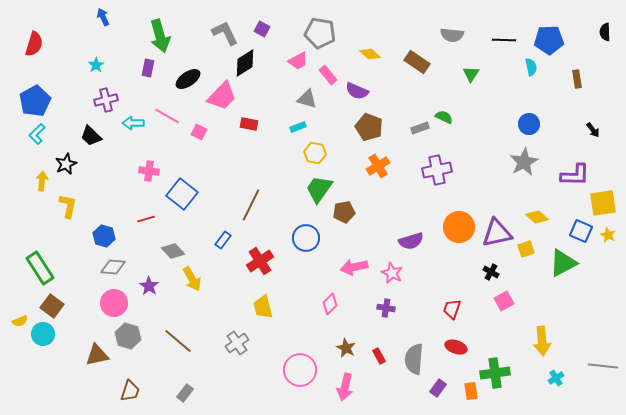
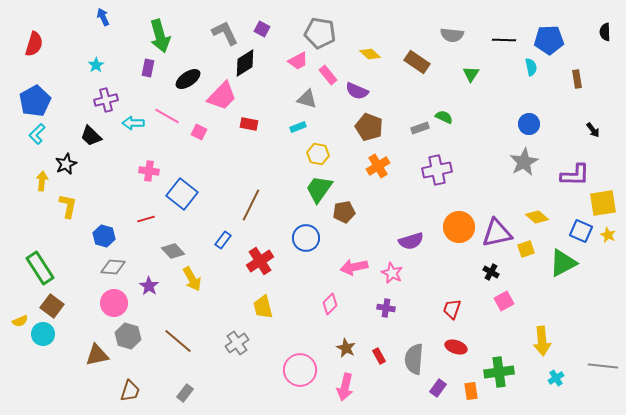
yellow hexagon at (315, 153): moved 3 px right, 1 px down
green cross at (495, 373): moved 4 px right, 1 px up
